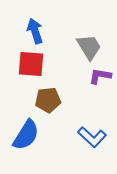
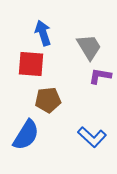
blue arrow: moved 8 px right, 2 px down
